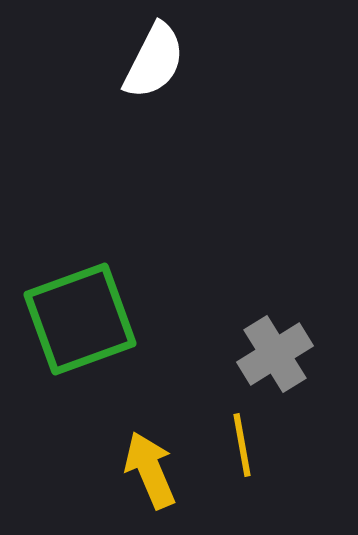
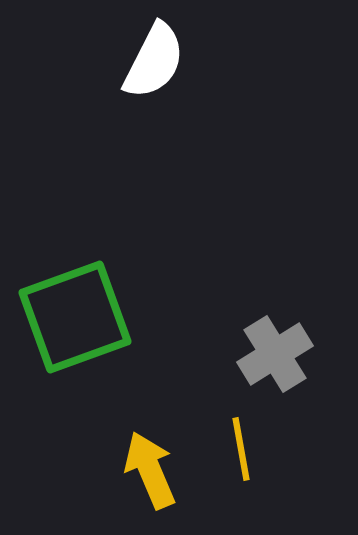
green square: moved 5 px left, 2 px up
yellow line: moved 1 px left, 4 px down
